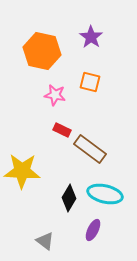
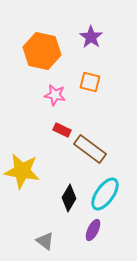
yellow star: rotated 6 degrees clockwise
cyan ellipse: rotated 68 degrees counterclockwise
